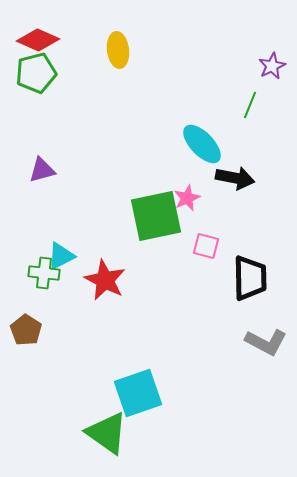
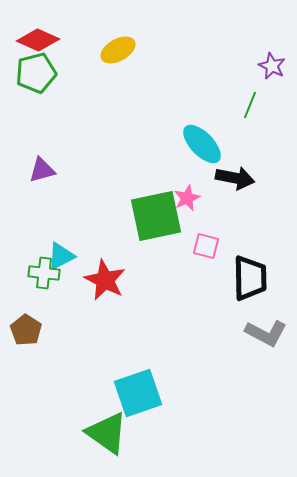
yellow ellipse: rotated 68 degrees clockwise
purple star: rotated 20 degrees counterclockwise
gray L-shape: moved 9 px up
